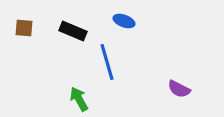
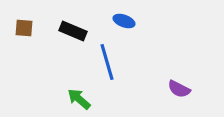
green arrow: rotated 20 degrees counterclockwise
